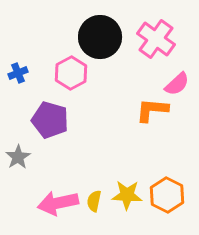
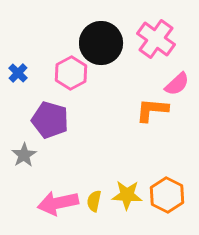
black circle: moved 1 px right, 6 px down
blue cross: rotated 24 degrees counterclockwise
gray star: moved 6 px right, 2 px up
